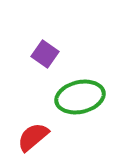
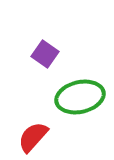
red semicircle: rotated 8 degrees counterclockwise
